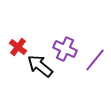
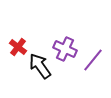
purple line: moved 2 px left
black arrow: rotated 16 degrees clockwise
